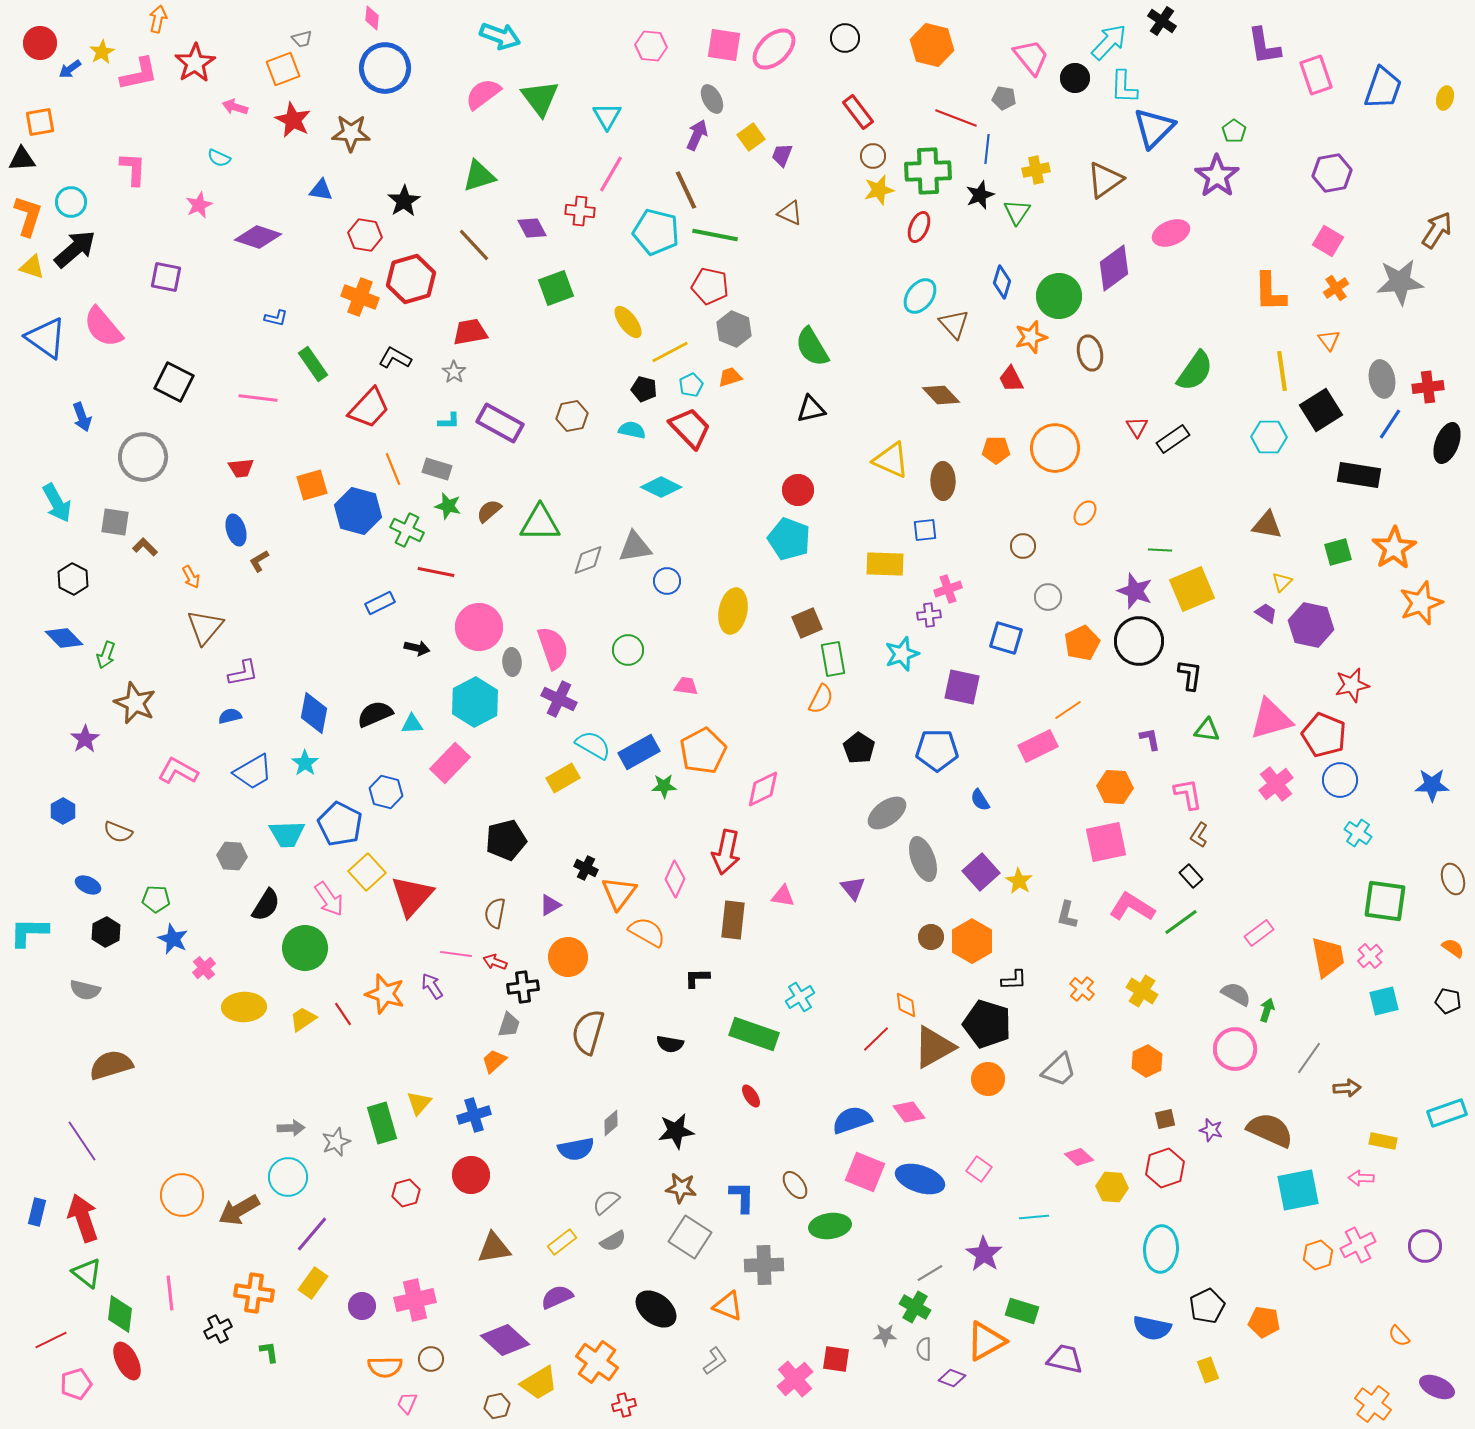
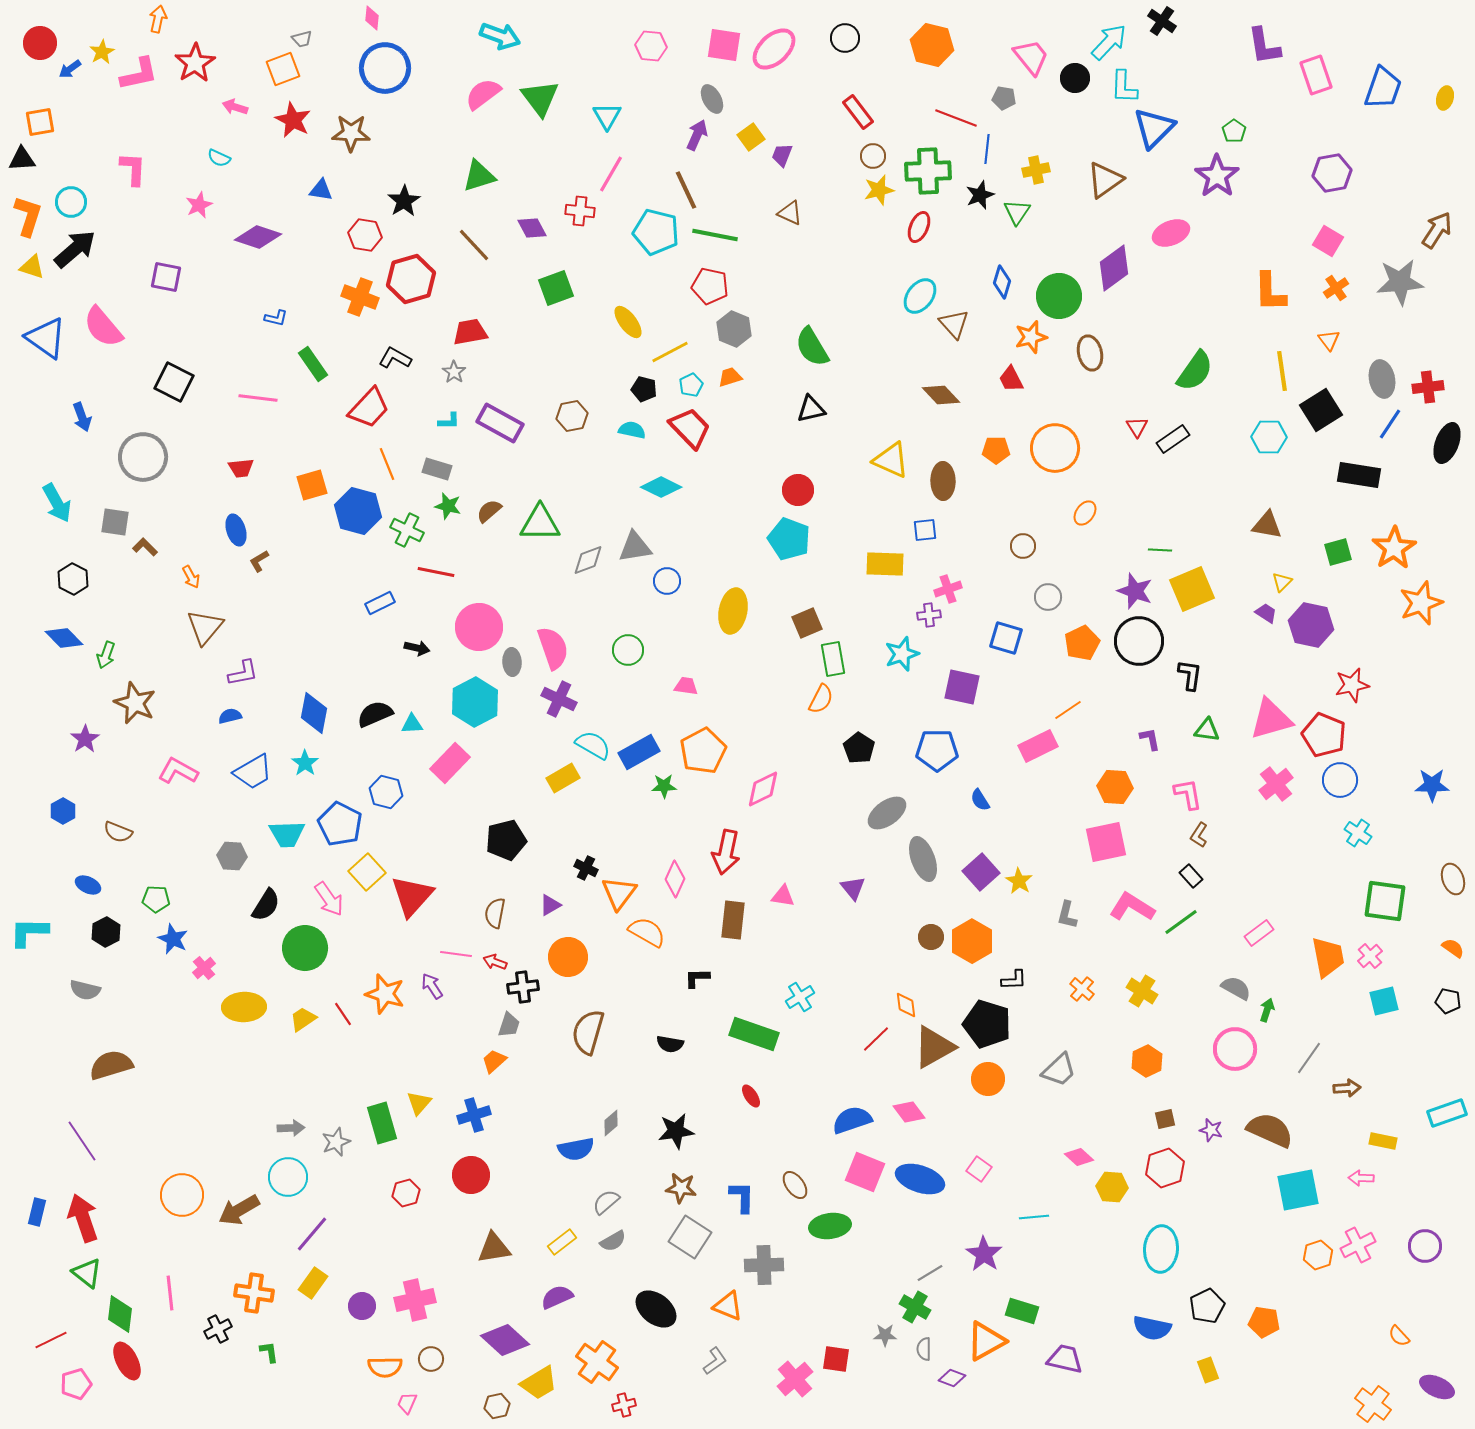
orange line at (393, 469): moved 6 px left, 5 px up
gray semicircle at (1236, 994): moved 6 px up
